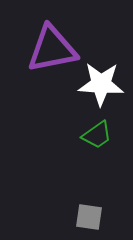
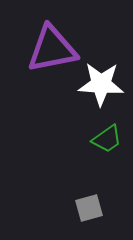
green trapezoid: moved 10 px right, 4 px down
gray square: moved 9 px up; rotated 24 degrees counterclockwise
